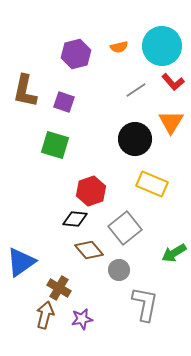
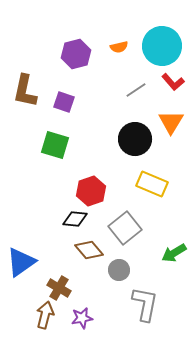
purple star: moved 1 px up
